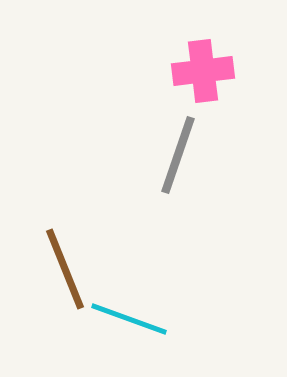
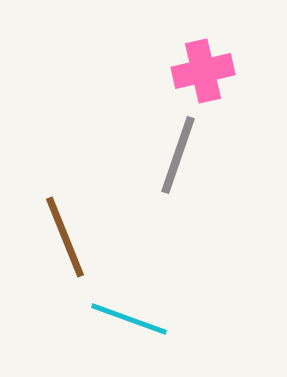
pink cross: rotated 6 degrees counterclockwise
brown line: moved 32 px up
